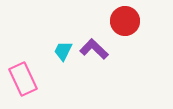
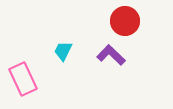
purple L-shape: moved 17 px right, 6 px down
